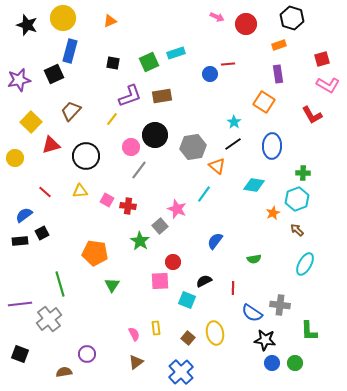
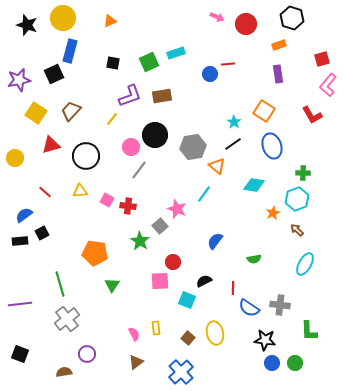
pink L-shape at (328, 85): rotated 100 degrees clockwise
orange square at (264, 102): moved 9 px down
yellow square at (31, 122): moved 5 px right, 9 px up; rotated 10 degrees counterclockwise
blue ellipse at (272, 146): rotated 20 degrees counterclockwise
blue semicircle at (252, 313): moved 3 px left, 5 px up
gray cross at (49, 319): moved 18 px right
